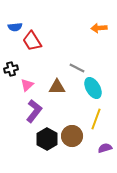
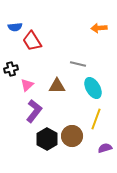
gray line: moved 1 px right, 4 px up; rotated 14 degrees counterclockwise
brown triangle: moved 1 px up
